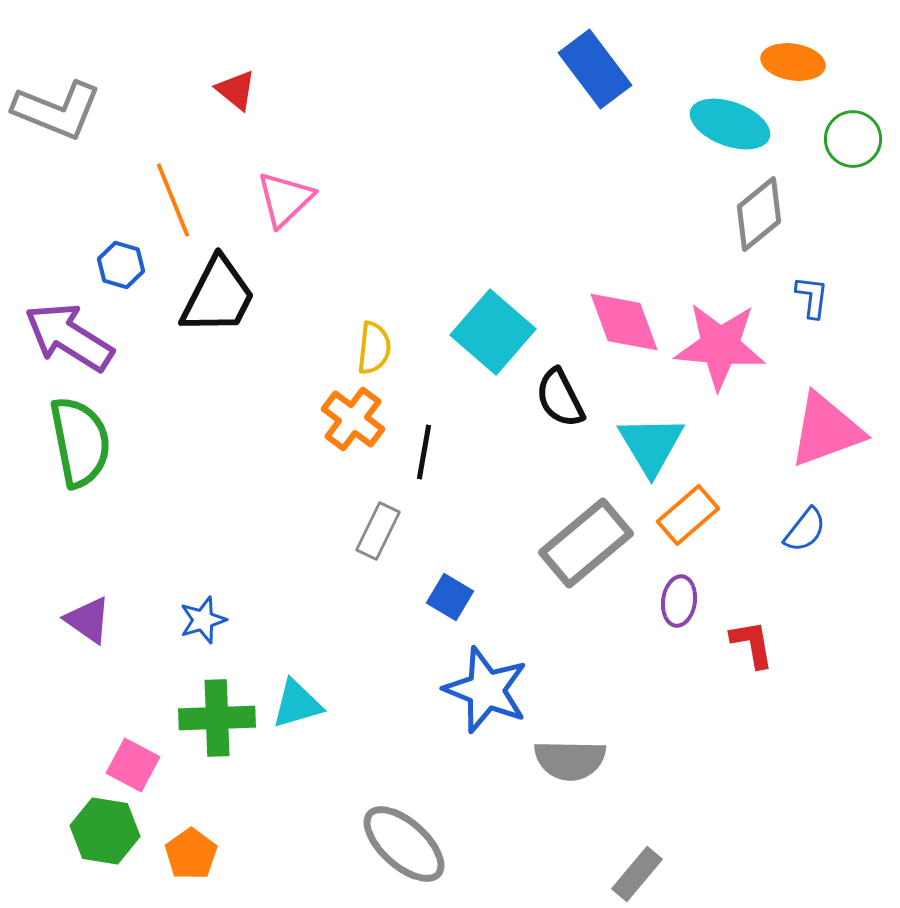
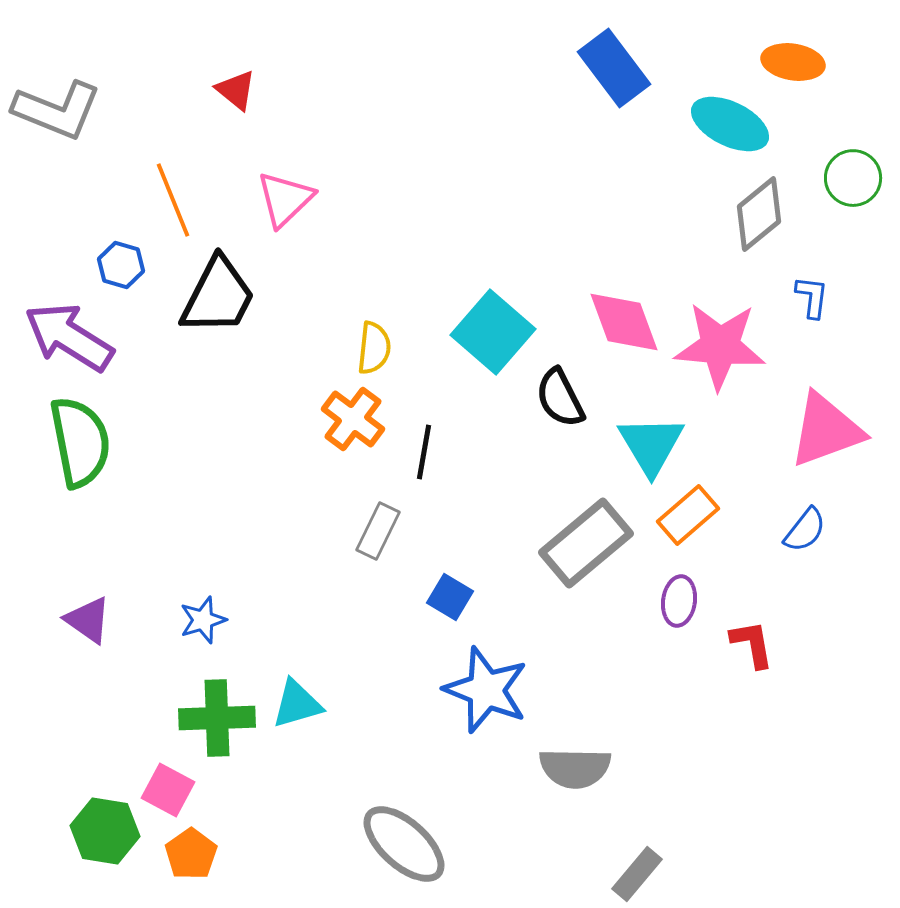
blue rectangle at (595, 69): moved 19 px right, 1 px up
cyan ellipse at (730, 124): rotated 6 degrees clockwise
green circle at (853, 139): moved 39 px down
gray semicircle at (570, 760): moved 5 px right, 8 px down
pink square at (133, 765): moved 35 px right, 25 px down
